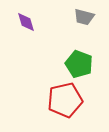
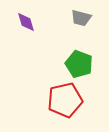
gray trapezoid: moved 3 px left, 1 px down
